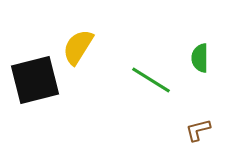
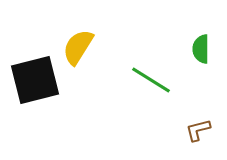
green semicircle: moved 1 px right, 9 px up
